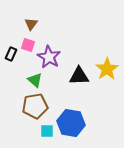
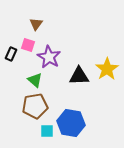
brown triangle: moved 5 px right
